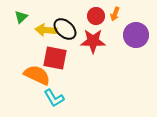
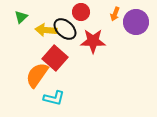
red circle: moved 15 px left, 4 px up
purple circle: moved 13 px up
red square: rotated 30 degrees clockwise
orange semicircle: rotated 80 degrees counterclockwise
cyan L-shape: rotated 45 degrees counterclockwise
